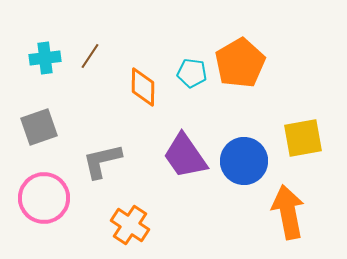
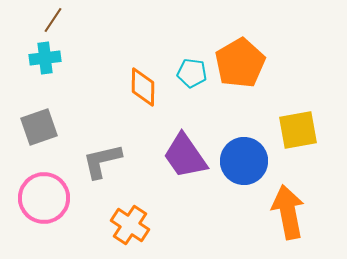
brown line: moved 37 px left, 36 px up
yellow square: moved 5 px left, 8 px up
